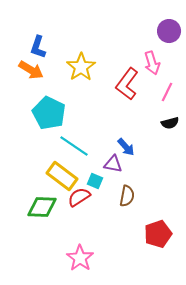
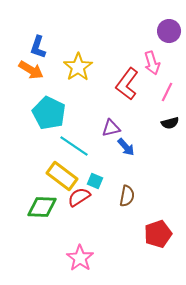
yellow star: moved 3 px left
purple triangle: moved 2 px left, 36 px up; rotated 24 degrees counterclockwise
